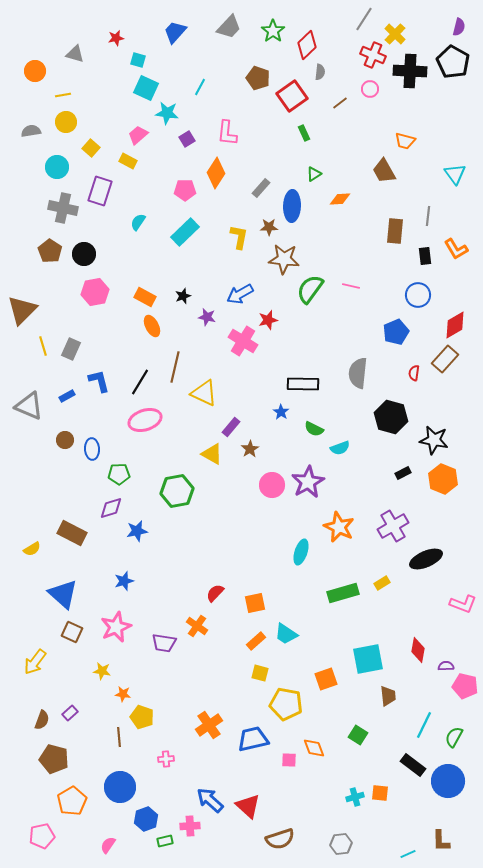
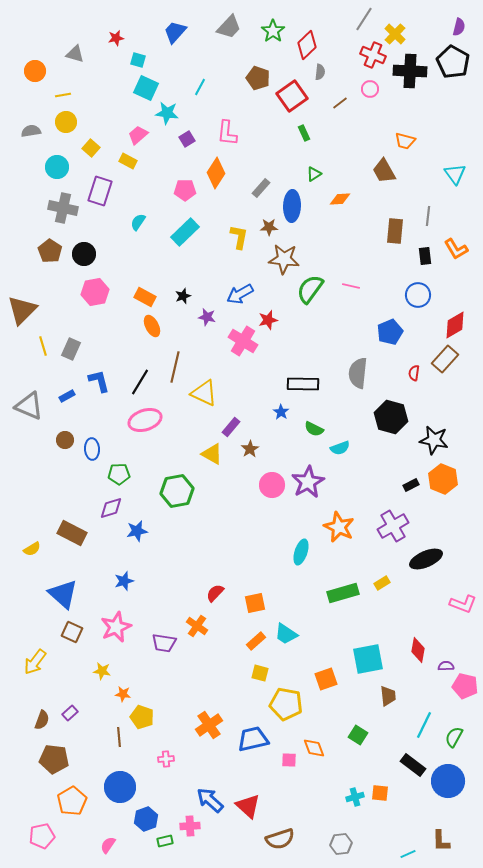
blue pentagon at (396, 332): moved 6 px left
black rectangle at (403, 473): moved 8 px right, 12 px down
brown pentagon at (54, 759): rotated 8 degrees counterclockwise
